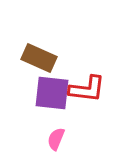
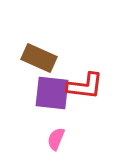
red L-shape: moved 2 px left, 3 px up
